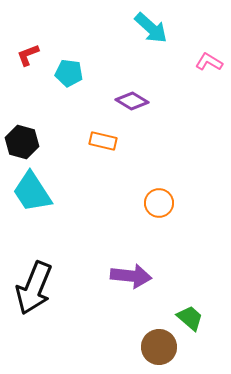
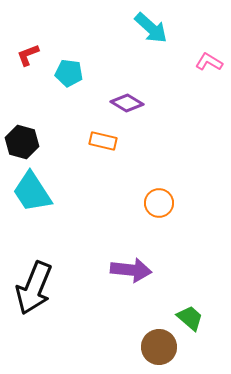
purple diamond: moved 5 px left, 2 px down
purple arrow: moved 6 px up
